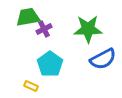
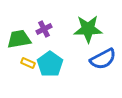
green trapezoid: moved 9 px left, 22 px down
yellow rectangle: moved 3 px left, 23 px up
